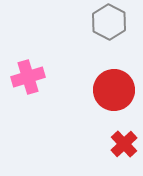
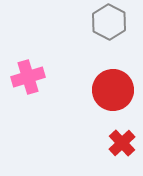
red circle: moved 1 px left
red cross: moved 2 px left, 1 px up
